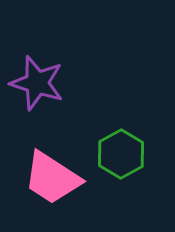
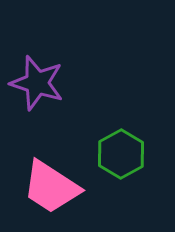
pink trapezoid: moved 1 px left, 9 px down
